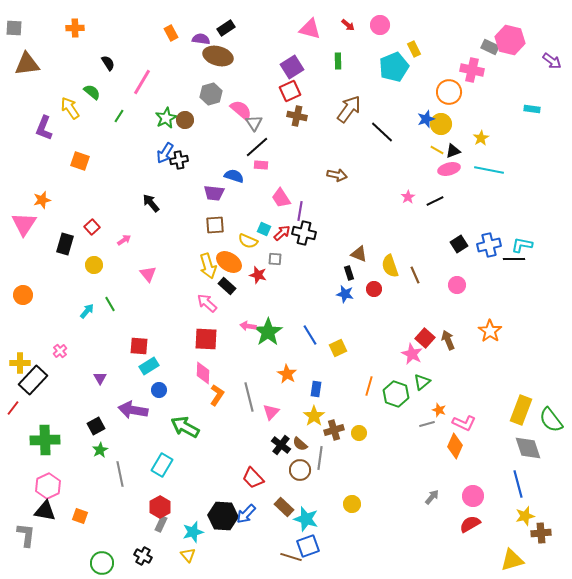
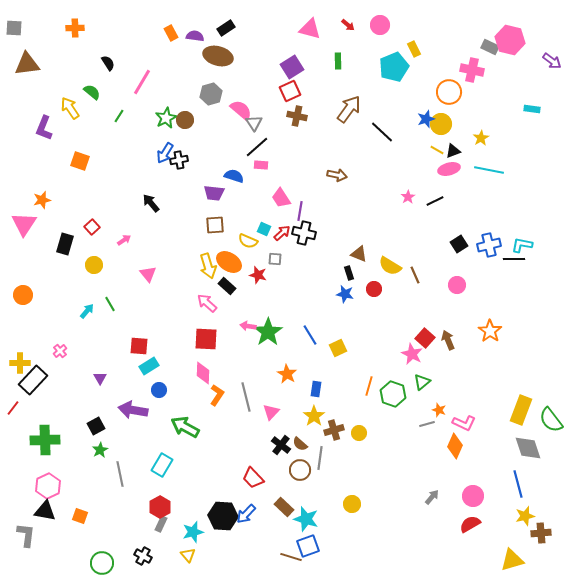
purple semicircle at (201, 39): moved 6 px left, 3 px up
yellow semicircle at (390, 266): rotated 40 degrees counterclockwise
green hexagon at (396, 394): moved 3 px left
gray line at (249, 397): moved 3 px left
